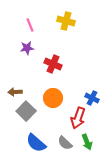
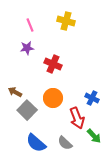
brown arrow: rotated 32 degrees clockwise
gray square: moved 1 px right, 1 px up
red arrow: moved 1 px left; rotated 40 degrees counterclockwise
green arrow: moved 7 px right, 6 px up; rotated 21 degrees counterclockwise
